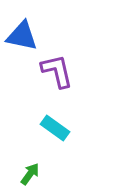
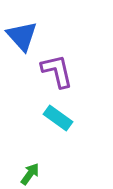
blue triangle: rotated 36 degrees clockwise
cyan rectangle: moved 3 px right, 10 px up
